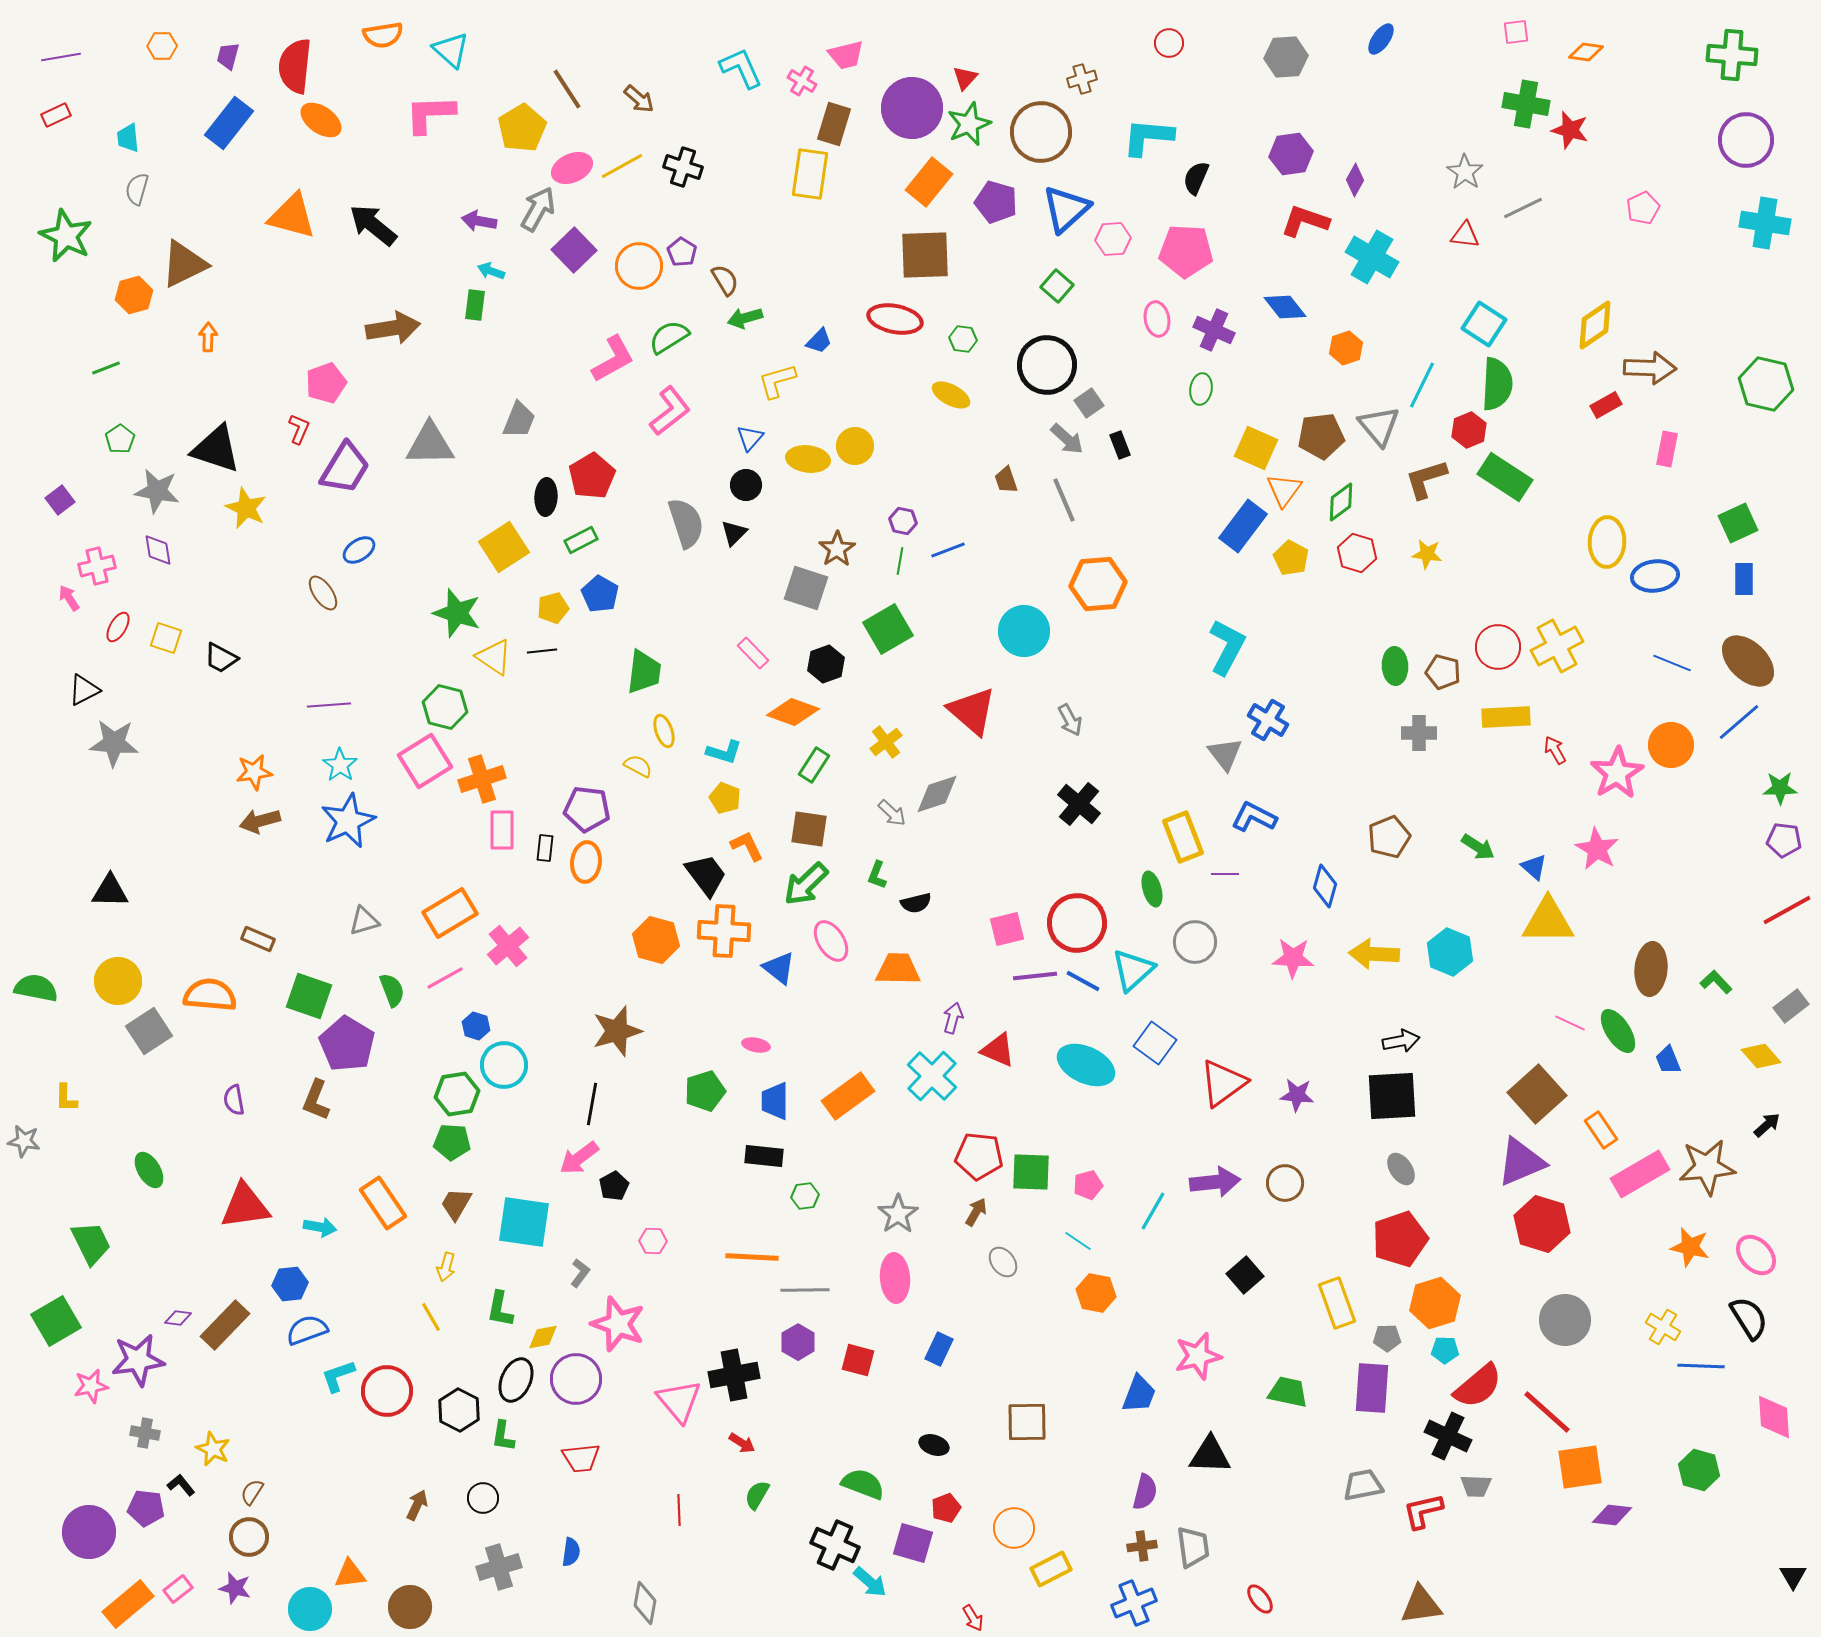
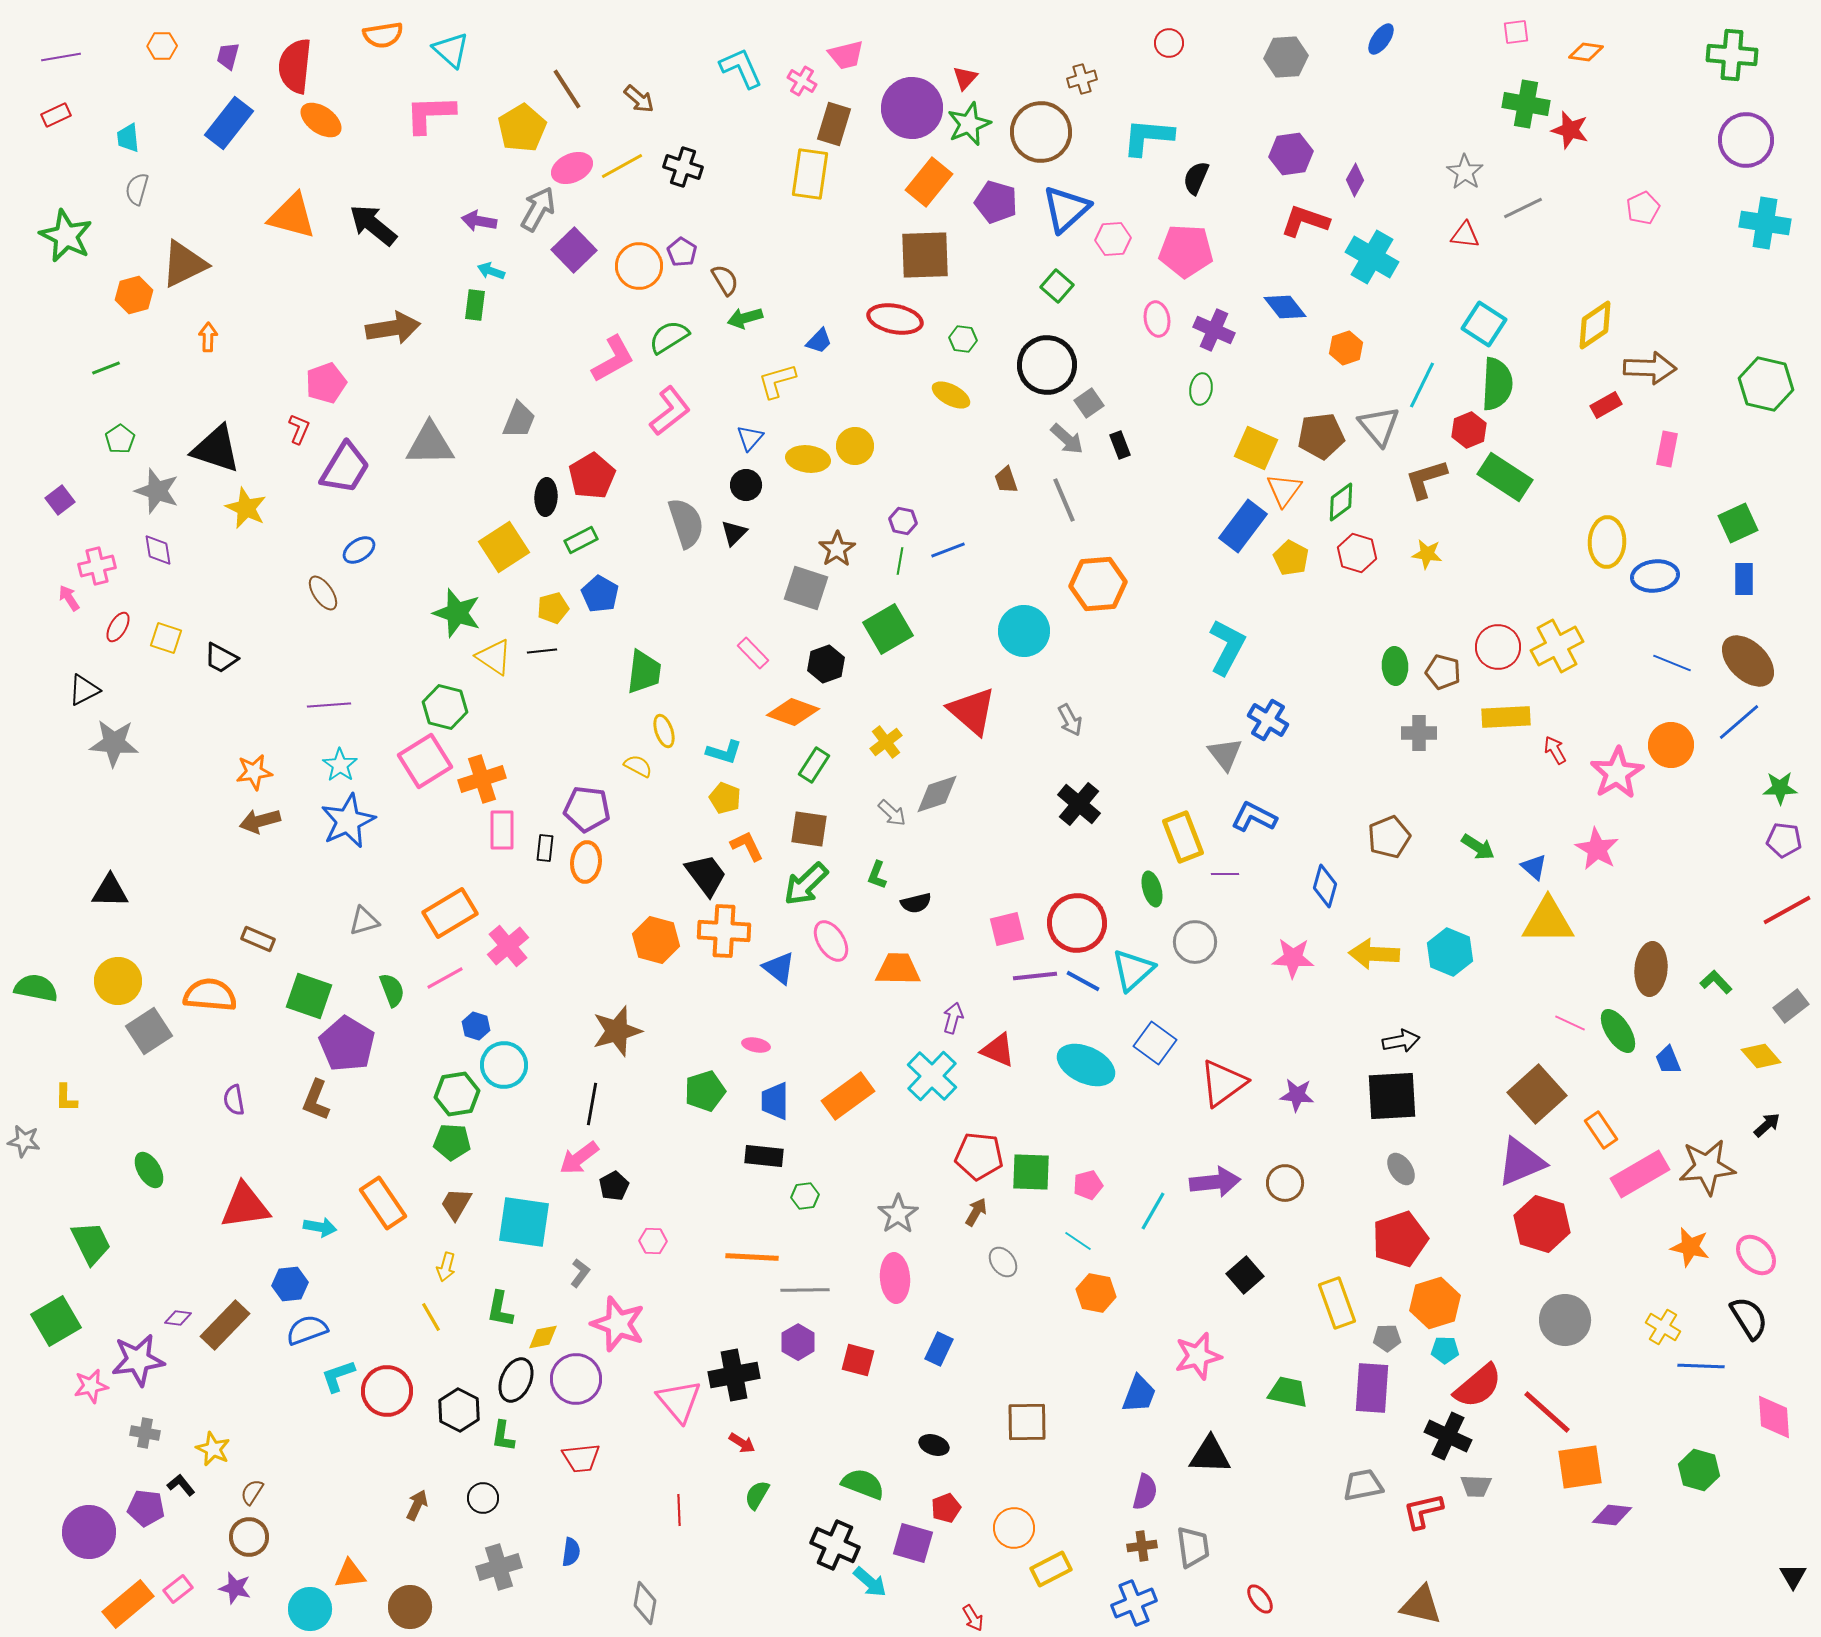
gray star at (157, 491): rotated 9 degrees clockwise
brown triangle at (1421, 1605): rotated 21 degrees clockwise
